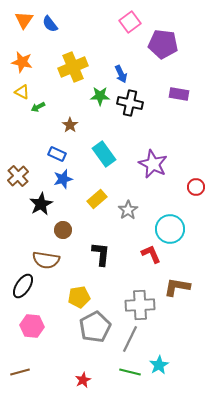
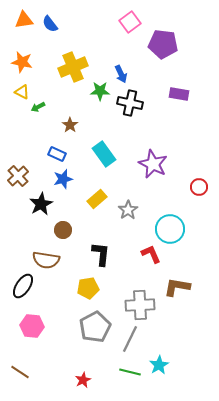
orange triangle: rotated 48 degrees clockwise
green star: moved 5 px up
red circle: moved 3 px right
yellow pentagon: moved 9 px right, 9 px up
brown line: rotated 48 degrees clockwise
